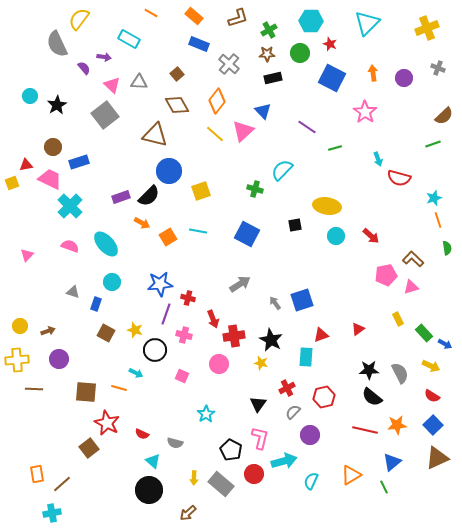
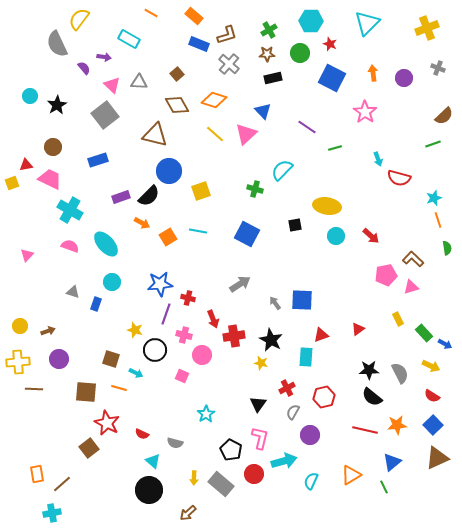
brown L-shape at (238, 18): moved 11 px left, 17 px down
orange diamond at (217, 101): moved 3 px left, 1 px up; rotated 70 degrees clockwise
pink triangle at (243, 131): moved 3 px right, 3 px down
blue rectangle at (79, 162): moved 19 px right, 2 px up
cyan cross at (70, 206): moved 4 px down; rotated 15 degrees counterclockwise
blue square at (302, 300): rotated 20 degrees clockwise
brown square at (106, 333): moved 5 px right, 26 px down; rotated 12 degrees counterclockwise
yellow cross at (17, 360): moved 1 px right, 2 px down
pink circle at (219, 364): moved 17 px left, 9 px up
gray semicircle at (293, 412): rotated 14 degrees counterclockwise
